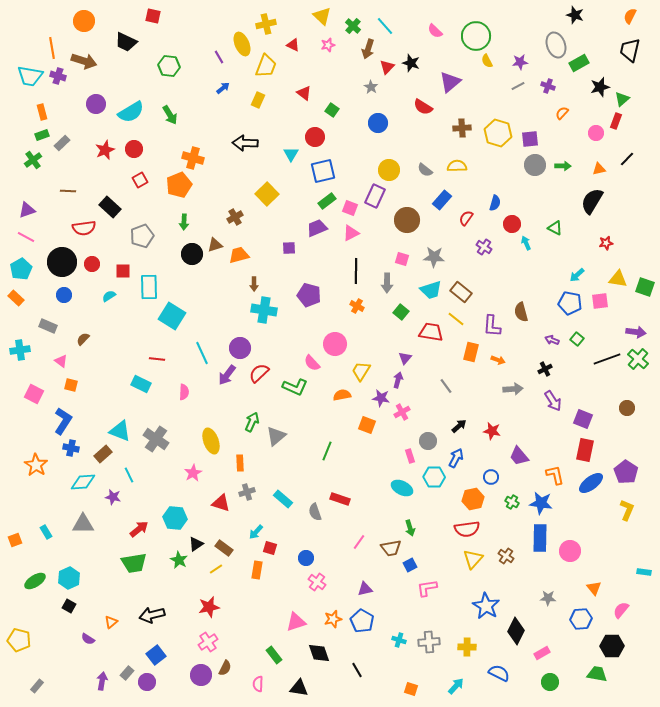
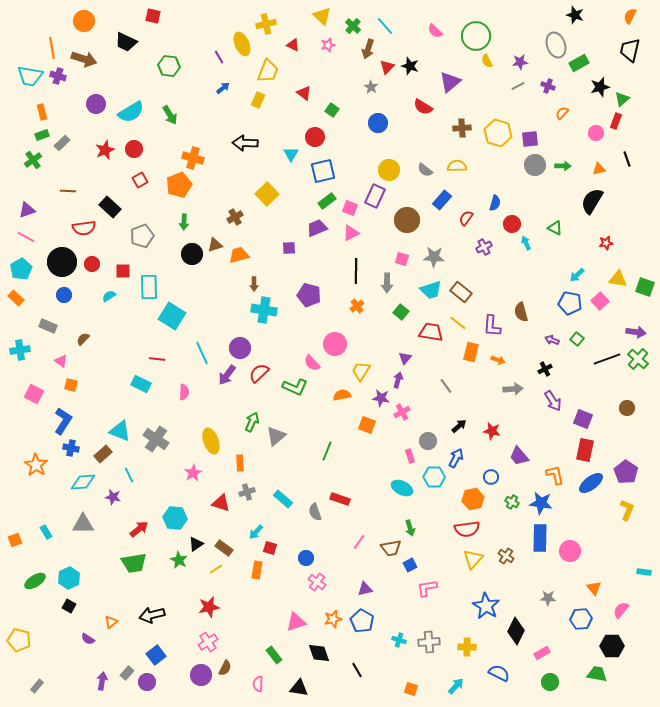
brown arrow at (84, 61): moved 2 px up
black star at (411, 63): moved 1 px left, 3 px down
yellow trapezoid at (266, 66): moved 2 px right, 5 px down
black line at (627, 159): rotated 63 degrees counterclockwise
purple cross at (484, 247): rotated 28 degrees clockwise
pink square at (600, 301): rotated 36 degrees counterclockwise
orange cross at (357, 306): rotated 24 degrees clockwise
yellow line at (456, 319): moved 2 px right, 4 px down
